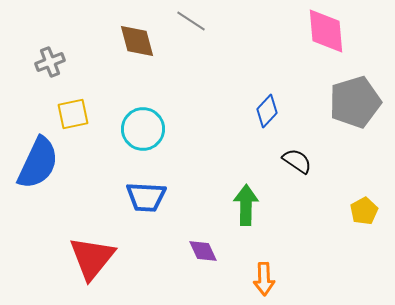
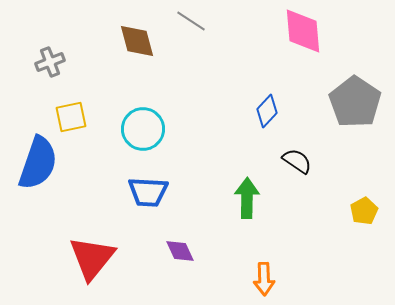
pink diamond: moved 23 px left
gray pentagon: rotated 21 degrees counterclockwise
yellow square: moved 2 px left, 3 px down
blue semicircle: rotated 6 degrees counterclockwise
blue trapezoid: moved 2 px right, 5 px up
green arrow: moved 1 px right, 7 px up
purple diamond: moved 23 px left
